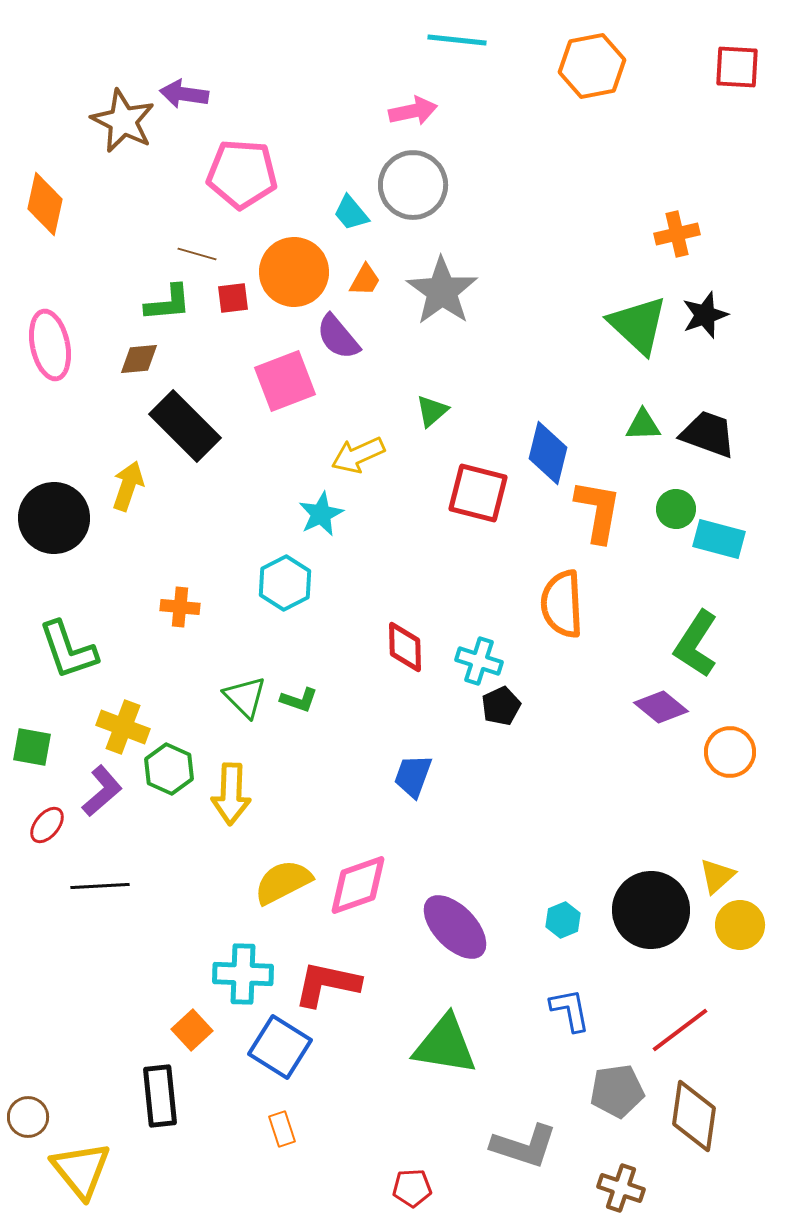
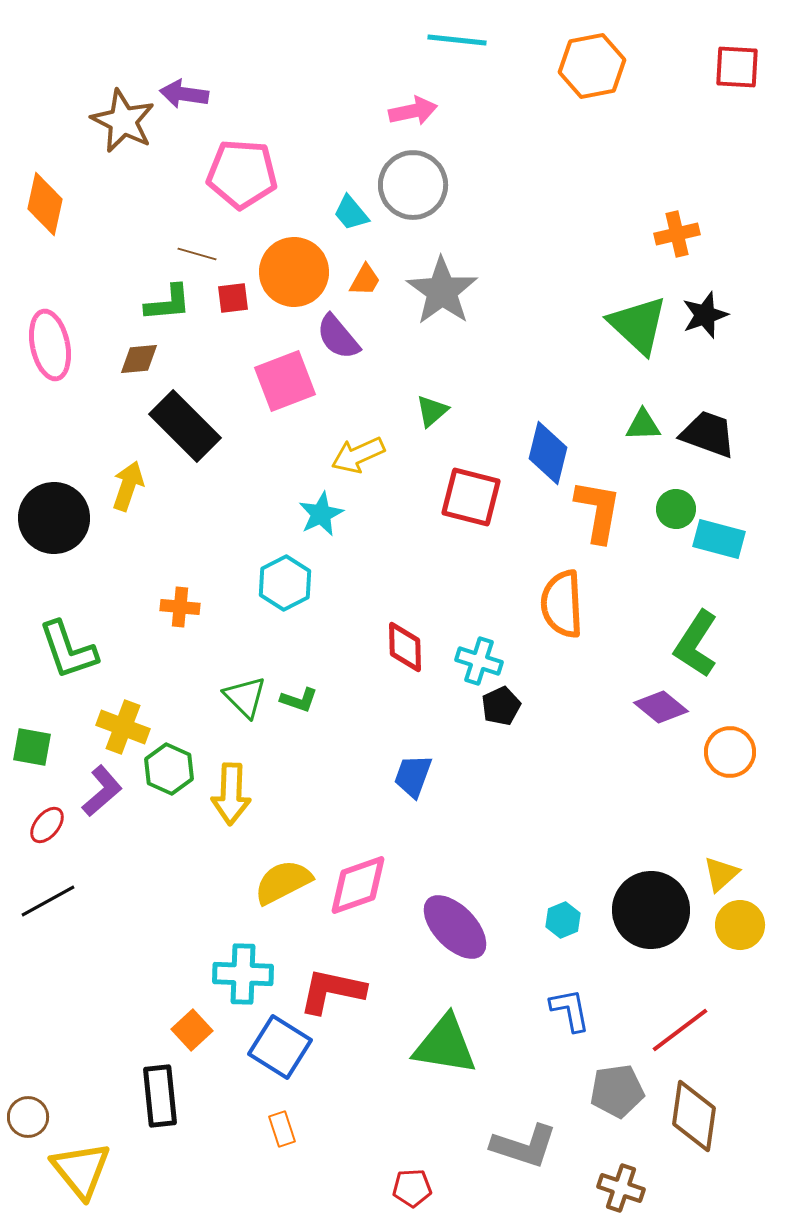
red square at (478, 493): moved 7 px left, 4 px down
yellow triangle at (717, 876): moved 4 px right, 2 px up
black line at (100, 886): moved 52 px left, 15 px down; rotated 26 degrees counterclockwise
red L-shape at (327, 984): moved 5 px right, 7 px down
